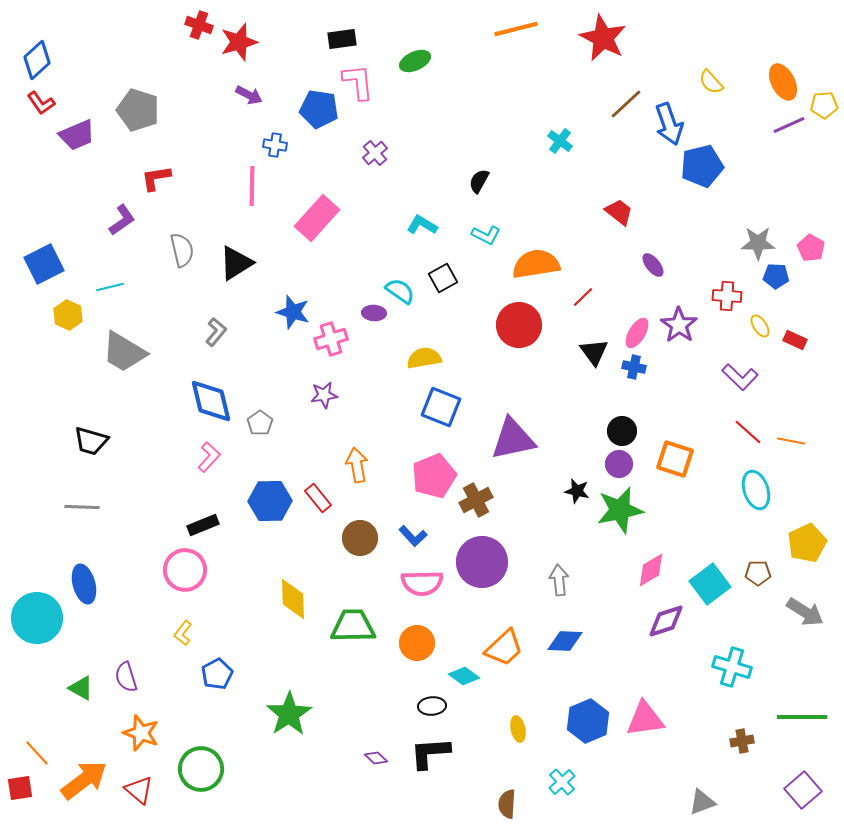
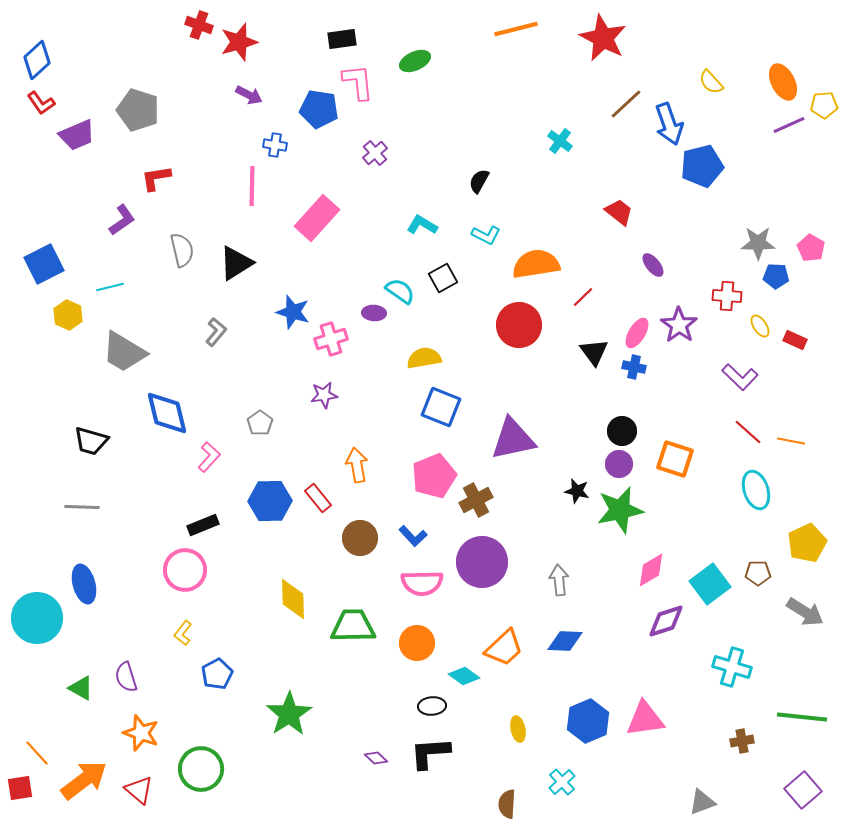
blue diamond at (211, 401): moved 44 px left, 12 px down
green line at (802, 717): rotated 6 degrees clockwise
